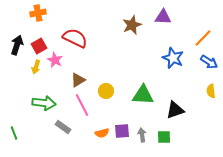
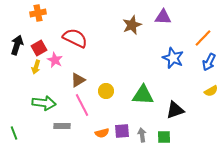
red square: moved 2 px down
blue arrow: rotated 84 degrees clockwise
yellow semicircle: rotated 112 degrees counterclockwise
gray rectangle: moved 1 px left, 1 px up; rotated 35 degrees counterclockwise
